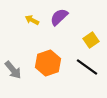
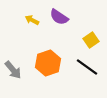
purple semicircle: rotated 102 degrees counterclockwise
